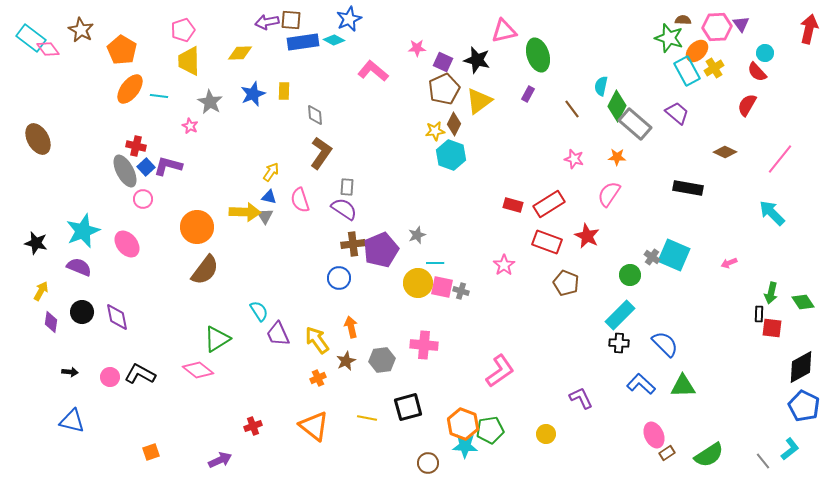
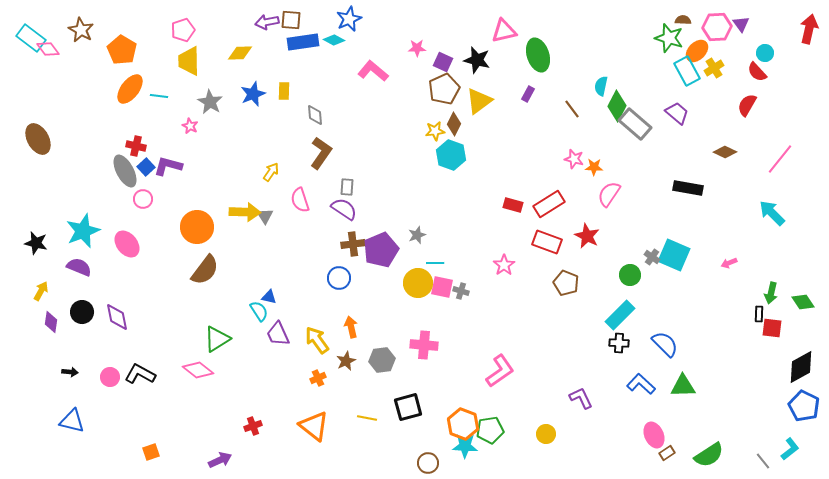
orange star at (617, 157): moved 23 px left, 10 px down
blue triangle at (269, 197): moved 100 px down
